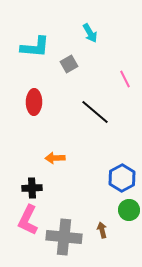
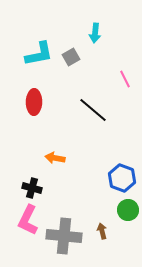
cyan arrow: moved 5 px right; rotated 36 degrees clockwise
cyan L-shape: moved 4 px right, 7 px down; rotated 16 degrees counterclockwise
gray square: moved 2 px right, 7 px up
black line: moved 2 px left, 2 px up
orange arrow: rotated 12 degrees clockwise
blue hexagon: rotated 12 degrees counterclockwise
black cross: rotated 18 degrees clockwise
green circle: moved 1 px left
brown arrow: moved 1 px down
gray cross: moved 1 px up
